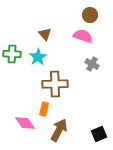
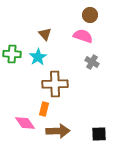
gray cross: moved 2 px up
brown arrow: moved 1 px left, 1 px down; rotated 60 degrees clockwise
black square: rotated 21 degrees clockwise
